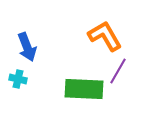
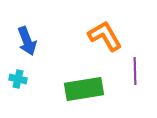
blue arrow: moved 6 px up
purple line: moved 17 px right; rotated 32 degrees counterclockwise
green rectangle: rotated 12 degrees counterclockwise
